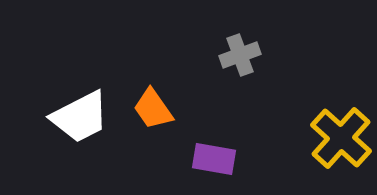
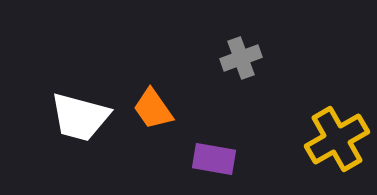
gray cross: moved 1 px right, 3 px down
white trapezoid: rotated 42 degrees clockwise
yellow cross: moved 4 px left, 1 px down; rotated 18 degrees clockwise
